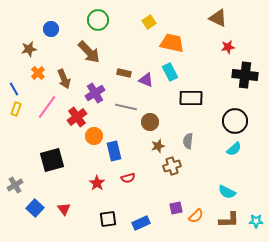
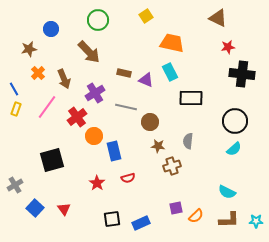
yellow square at (149, 22): moved 3 px left, 6 px up
black cross at (245, 75): moved 3 px left, 1 px up
brown star at (158, 146): rotated 24 degrees clockwise
black square at (108, 219): moved 4 px right
